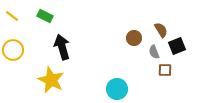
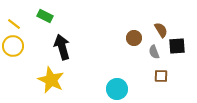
yellow line: moved 2 px right, 8 px down
black square: rotated 18 degrees clockwise
yellow circle: moved 4 px up
brown square: moved 4 px left, 6 px down
